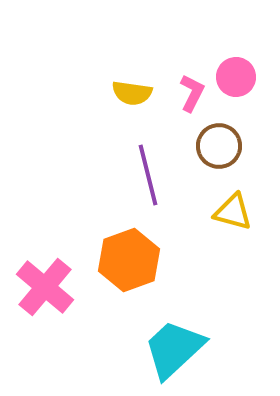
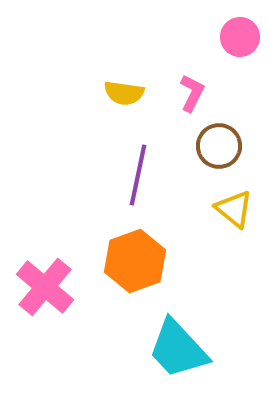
pink circle: moved 4 px right, 40 px up
yellow semicircle: moved 8 px left
purple line: moved 10 px left; rotated 26 degrees clockwise
yellow triangle: moved 1 px right, 3 px up; rotated 24 degrees clockwise
orange hexagon: moved 6 px right, 1 px down
cyan trapezoid: moved 4 px right; rotated 90 degrees counterclockwise
